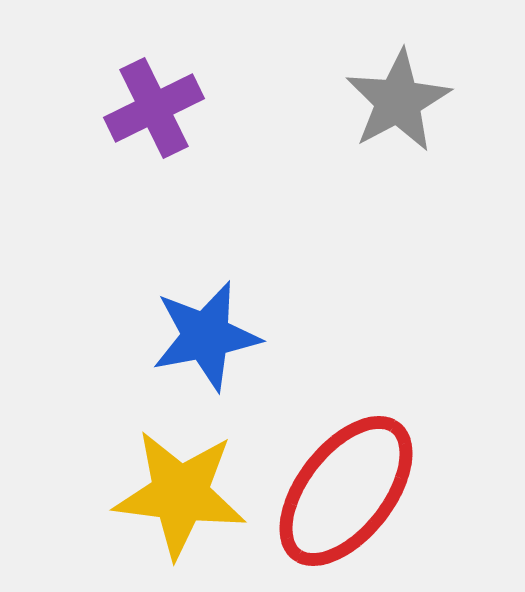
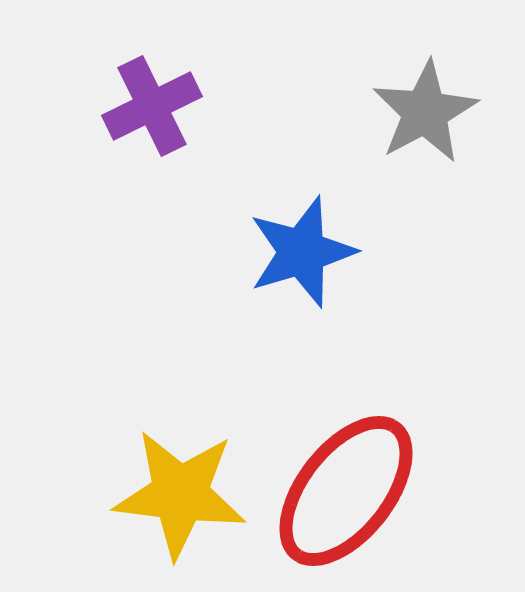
gray star: moved 27 px right, 11 px down
purple cross: moved 2 px left, 2 px up
blue star: moved 96 px right, 84 px up; rotated 6 degrees counterclockwise
